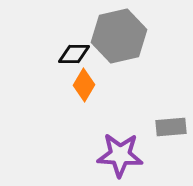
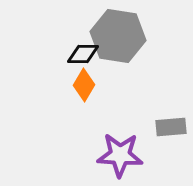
gray hexagon: moved 1 px left; rotated 22 degrees clockwise
black diamond: moved 9 px right
